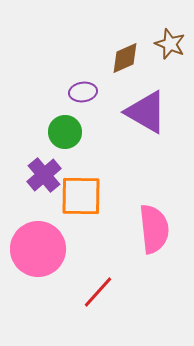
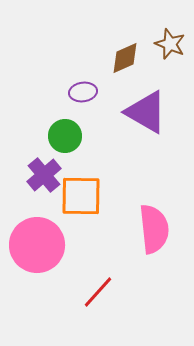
green circle: moved 4 px down
pink circle: moved 1 px left, 4 px up
